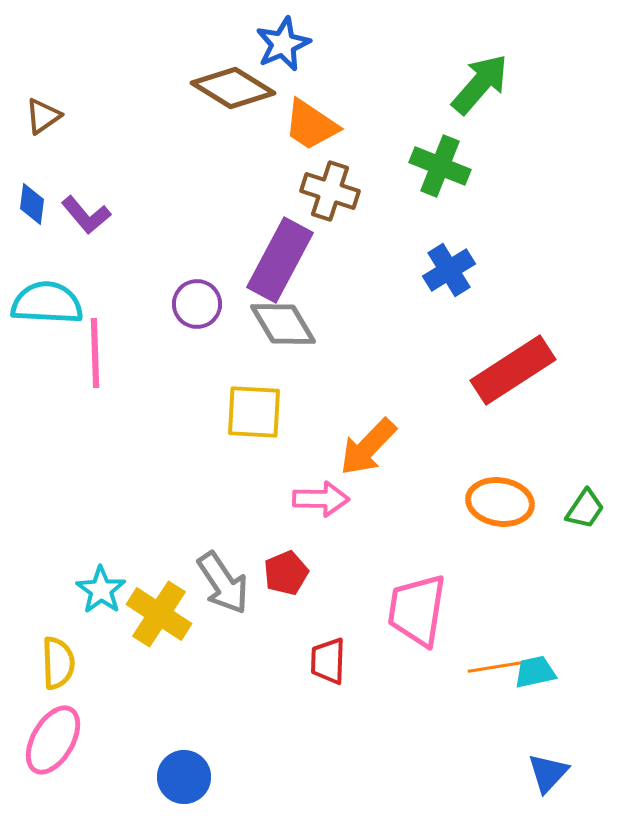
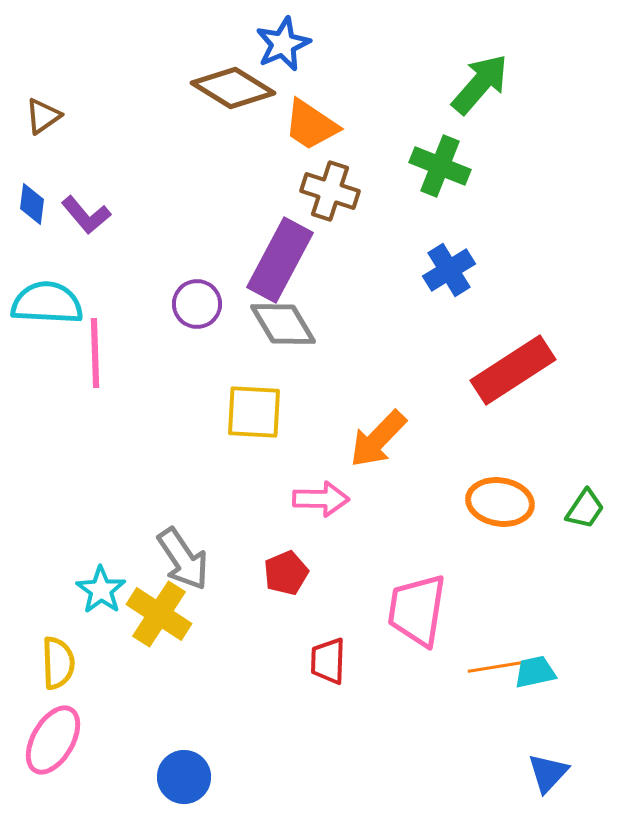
orange arrow: moved 10 px right, 8 px up
gray arrow: moved 40 px left, 24 px up
